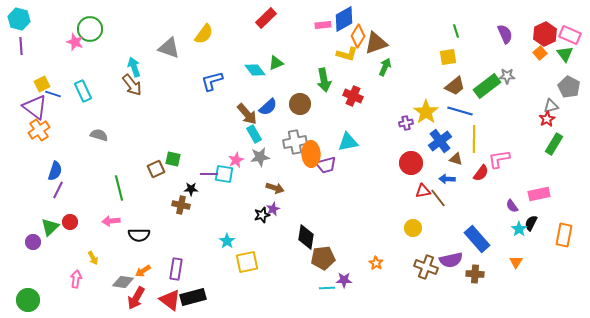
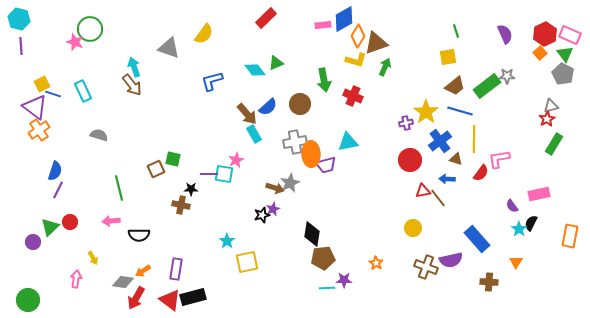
yellow L-shape at (347, 54): moved 9 px right, 6 px down
gray pentagon at (569, 87): moved 6 px left, 13 px up
gray star at (260, 157): moved 30 px right, 26 px down; rotated 18 degrees counterclockwise
red circle at (411, 163): moved 1 px left, 3 px up
orange rectangle at (564, 235): moved 6 px right, 1 px down
black diamond at (306, 237): moved 6 px right, 3 px up
brown cross at (475, 274): moved 14 px right, 8 px down
